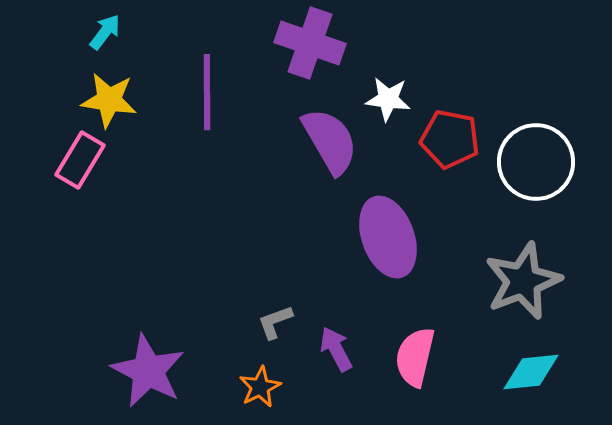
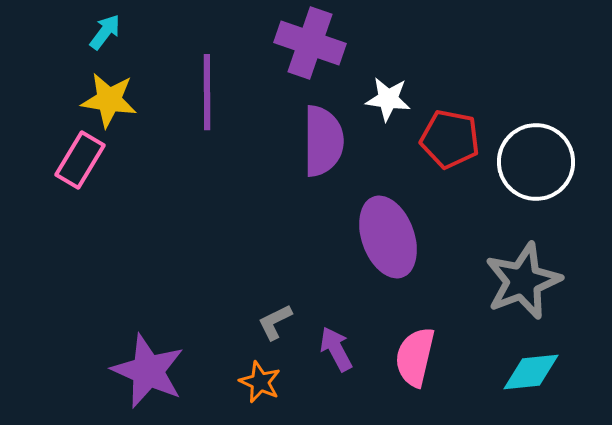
purple semicircle: moved 7 px left; rotated 30 degrees clockwise
gray L-shape: rotated 6 degrees counterclockwise
purple star: rotated 4 degrees counterclockwise
orange star: moved 5 px up; rotated 21 degrees counterclockwise
